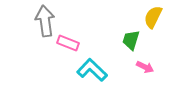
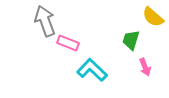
yellow semicircle: rotated 75 degrees counterclockwise
gray arrow: rotated 12 degrees counterclockwise
pink arrow: rotated 42 degrees clockwise
